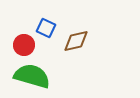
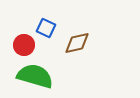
brown diamond: moved 1 px right, 2 px down
green semicircle: moved 3 px right
